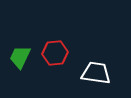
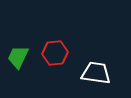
green trapezoid: moved 2 px left
